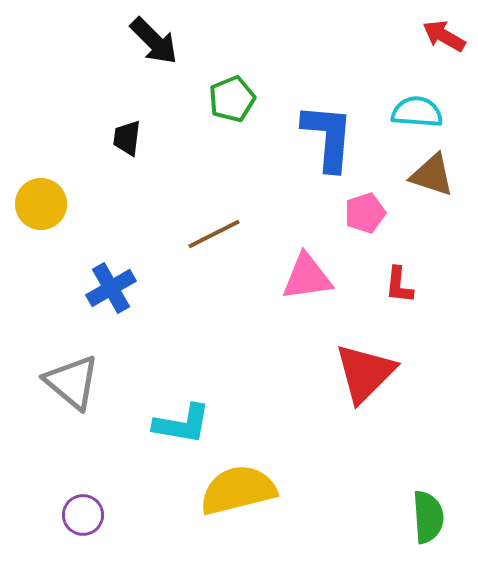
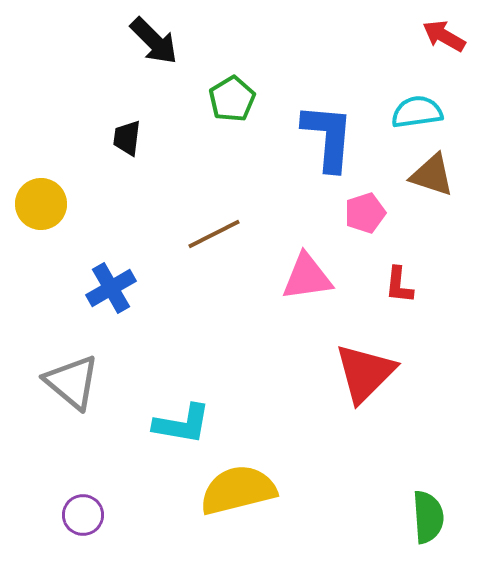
green pentagon: rotated 9 degrees counterclockwise
cyan semicircle: rotated 12 degrees counterclockwise
